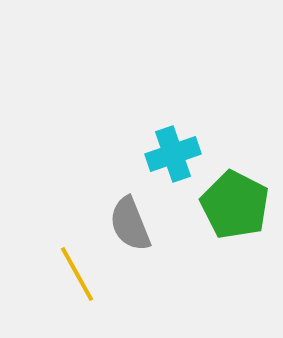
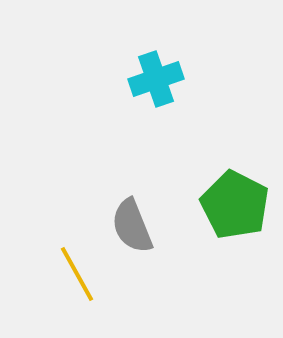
cyan cross: moved 17 px left, 75 px up
gray semicircle: moved 2 px right, 2 px down
